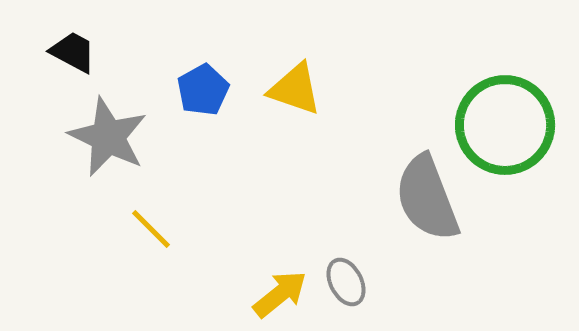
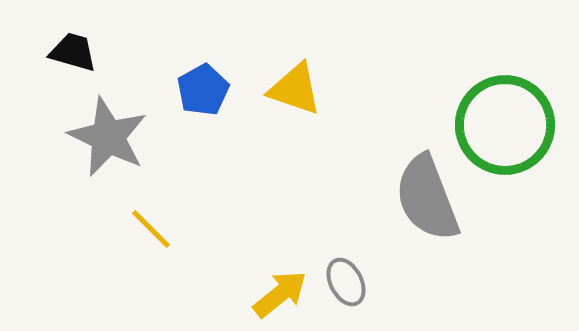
black trapezoid: rotated 12 degrees counterclockwise
